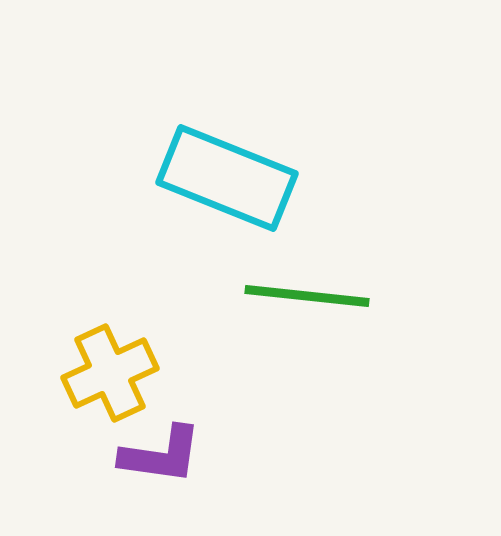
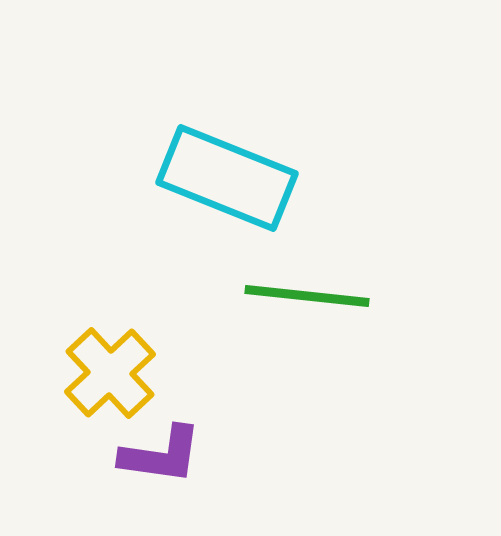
yellow cross: rotated 18 degrees counterclockwise
